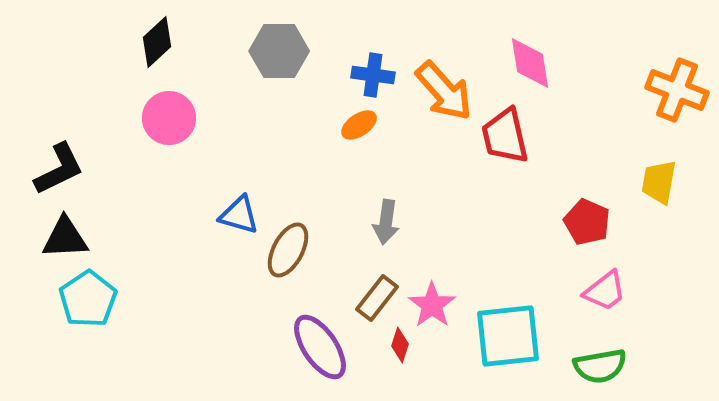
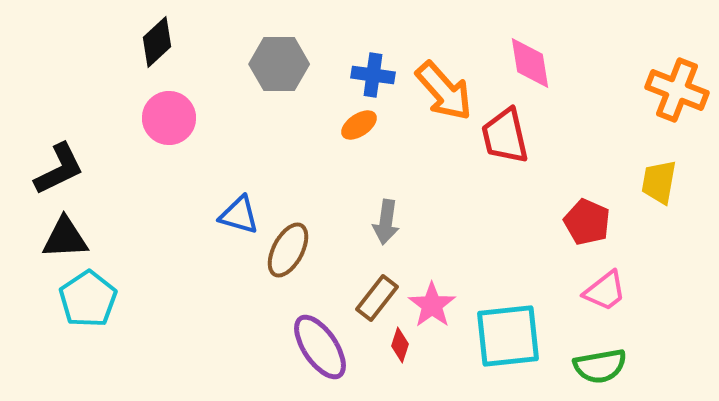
gray hexagon: moved 13 px down
